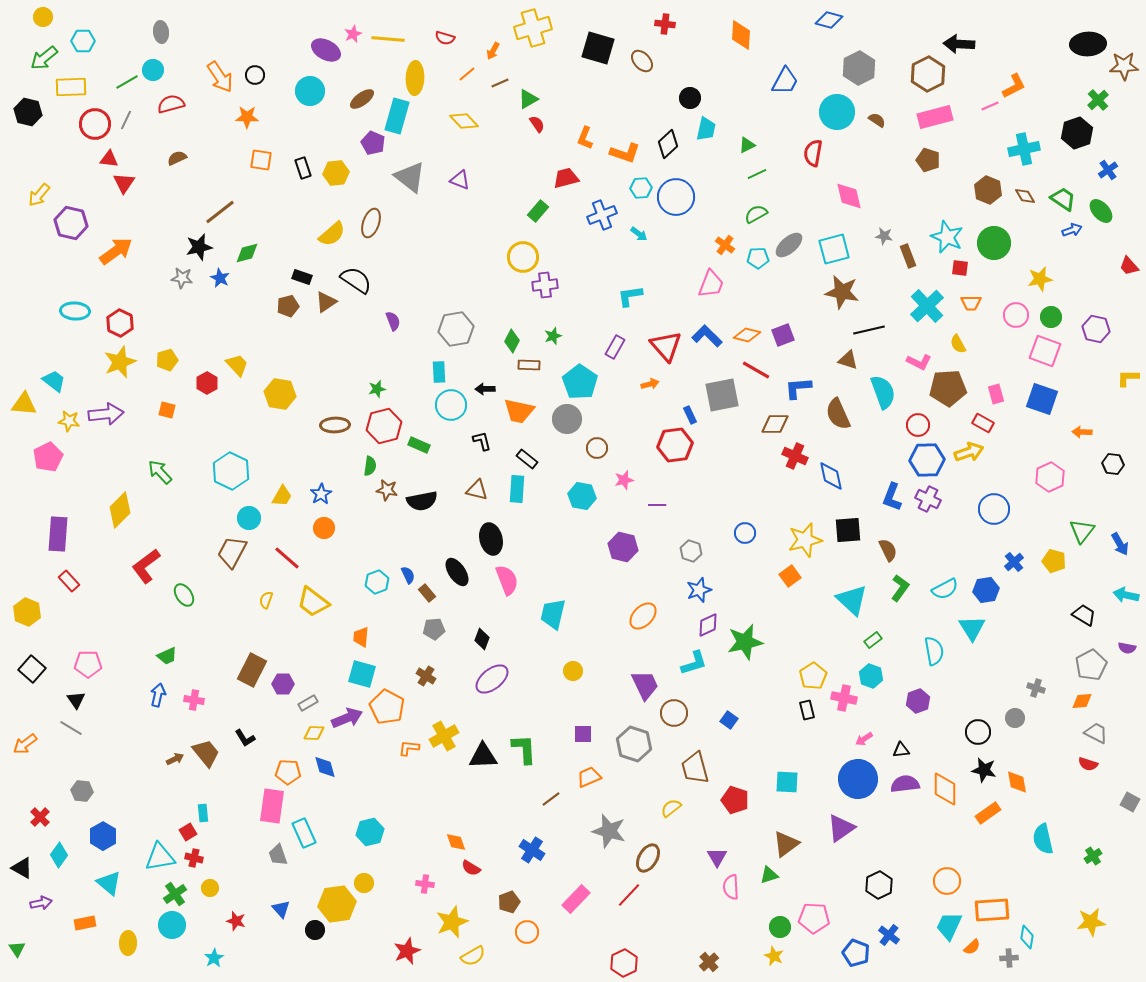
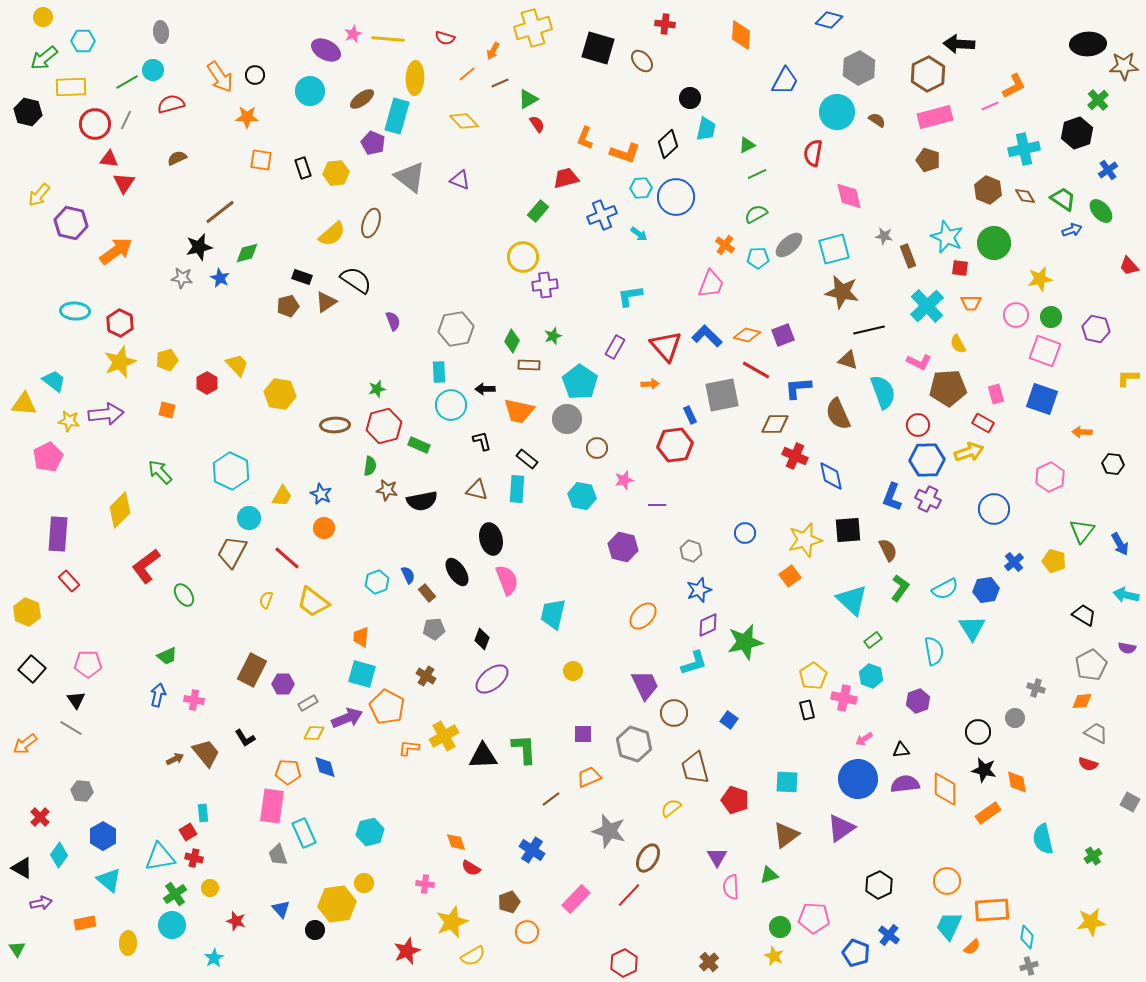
orange arrow at (650, 384): rotated 12 degrees clockwise
blue star at (321, 494): rotated 15 degrees counterclockwise
brown triangle at (786, 844): moved 9 px up
cyan triangle at (109, 883): moved 3 px up
gray cross at (1009, 958): moved 20 px right, 8 px down; rotated 12 degrees counterclockwise
